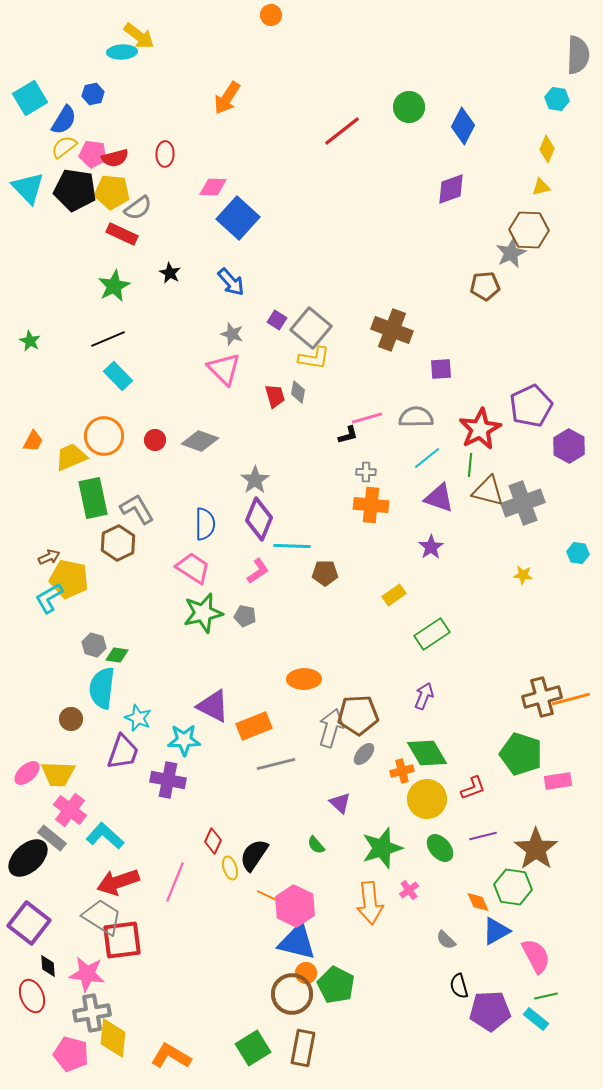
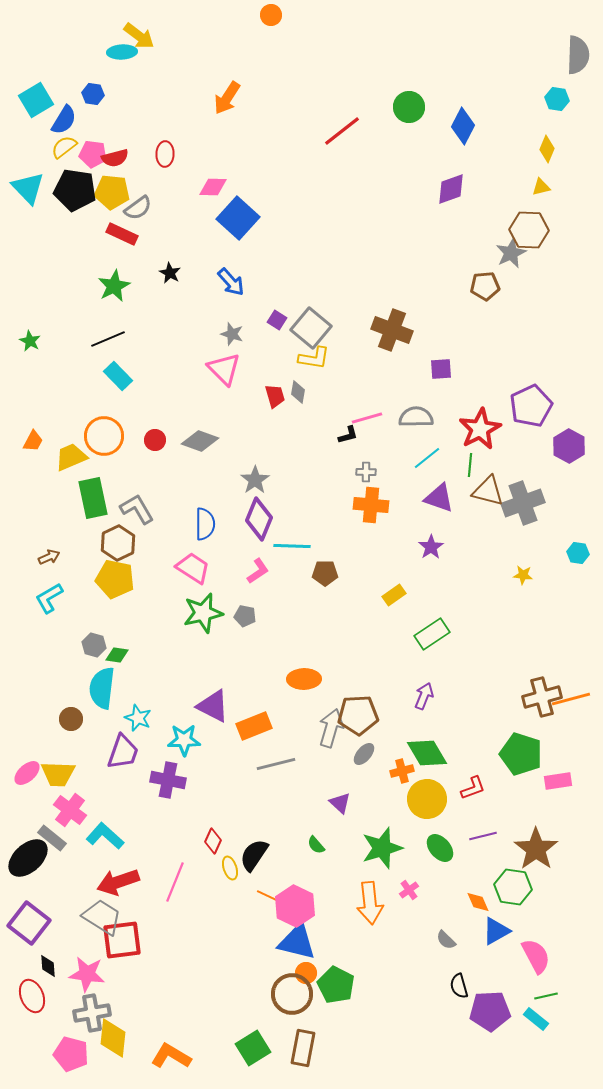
blue hexagon at (93, 94): rotated 20 degrees clockwise
cyan square at (30, 98): moved 6 px right, 2 px down
yellow pentagon at (69, 579): moved 46 px right
